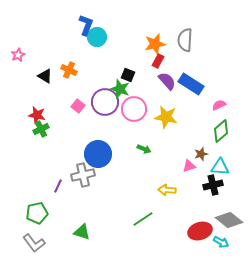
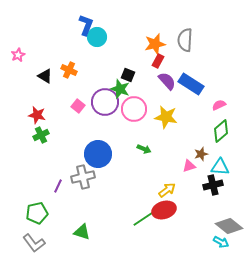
green cross: moved 6 px down
gray cross: moved 2 px down
yellow arrow: rotated 138 degrees clockwise
gray diamond: moved 6 px down
red ellipse: moved 36 px left, 21 px up
